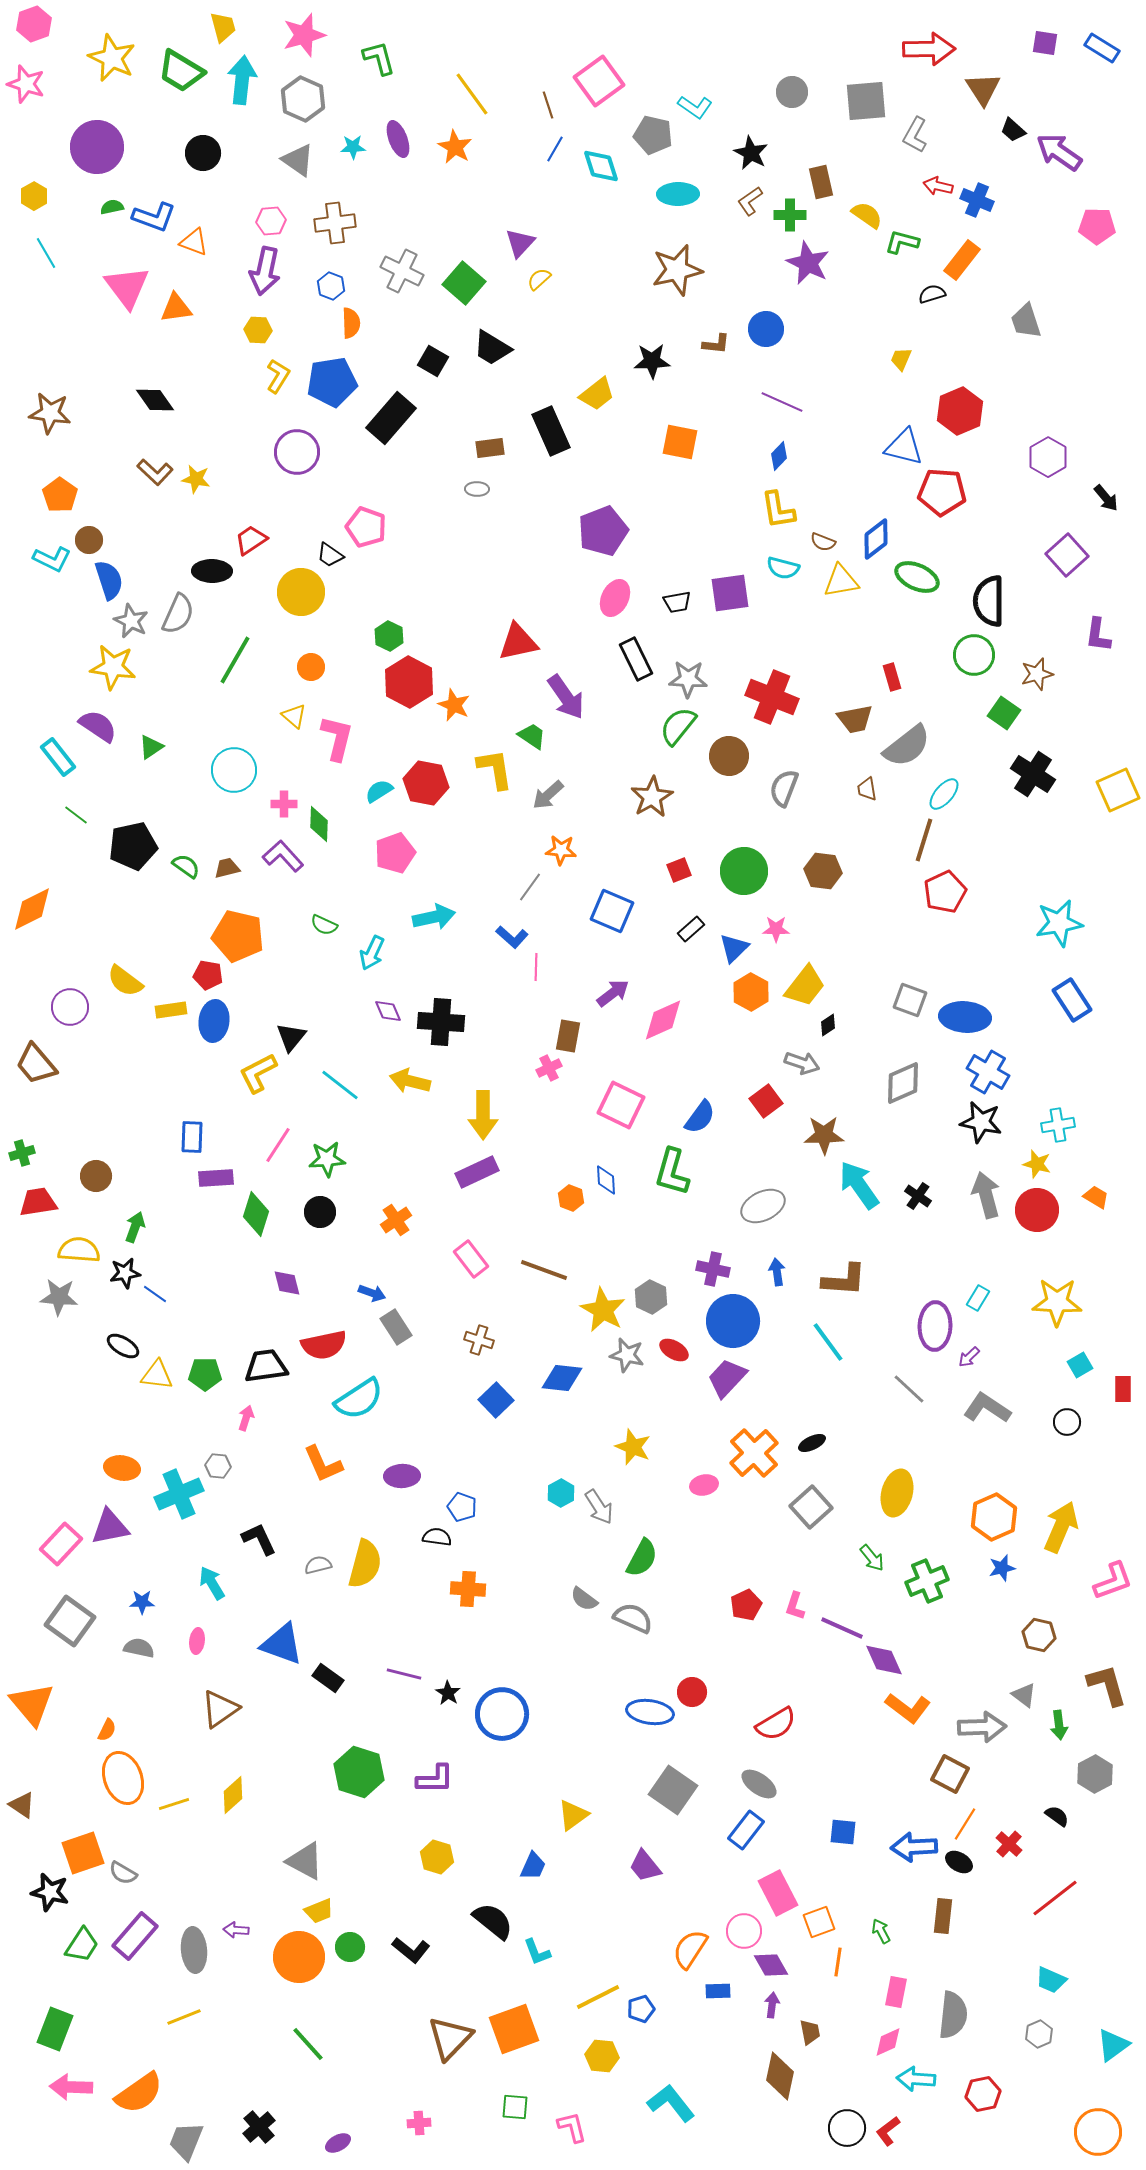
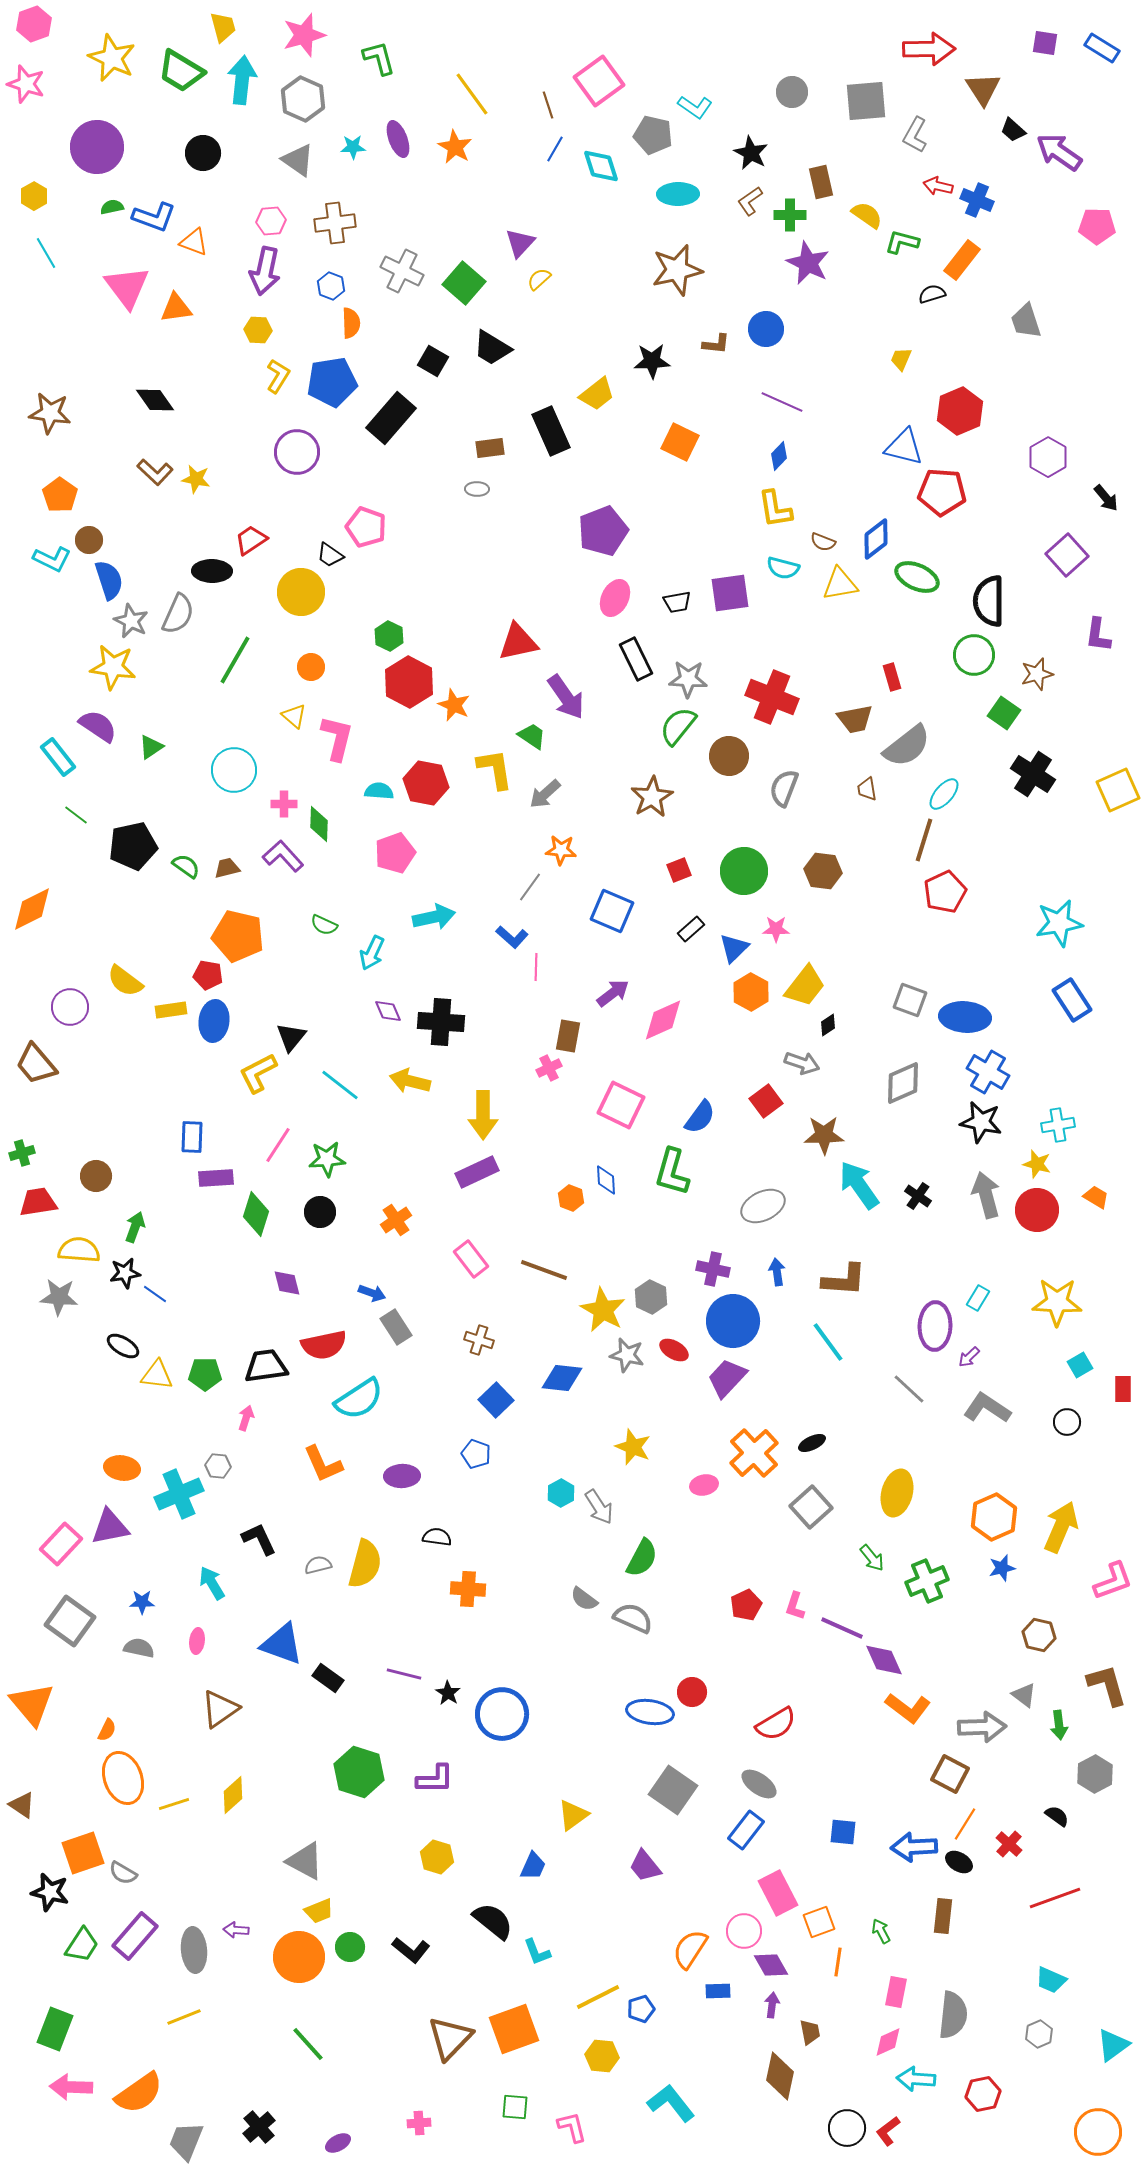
orange square at (680, 442): rotated 15 degrees clockwise
yellow L-shape at (778, 510): moved 3 px left, 1 px up
yellow triangle at (841, 581): moved 1 px left, 3 px down
cyan semicircle at (379, 791): rotated 36 degrees clockwise
gray arrow at (548, 795): moved 3 px left, 1 px up
blue pentagon at (462, 1507): moved 14 px right, 53 px up
red line at (1055, 1898): rotated 18 degrees clockwise
